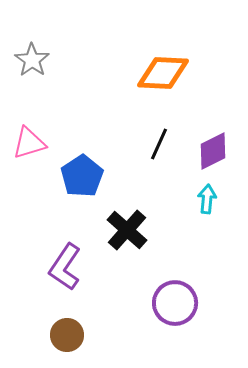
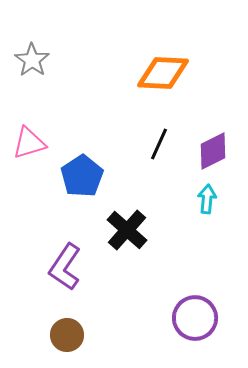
purple circle: moved 20 px right, 15 px down
